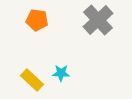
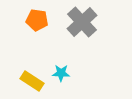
gray cross: moved 16 px left, 2 px down
yellow rectangle: moved 1 px down; rotated 10 degrees counterclockwise
